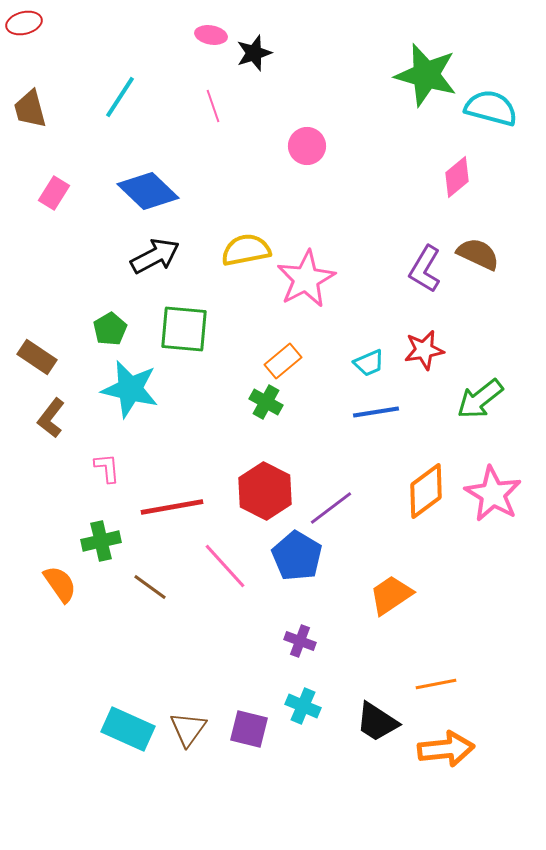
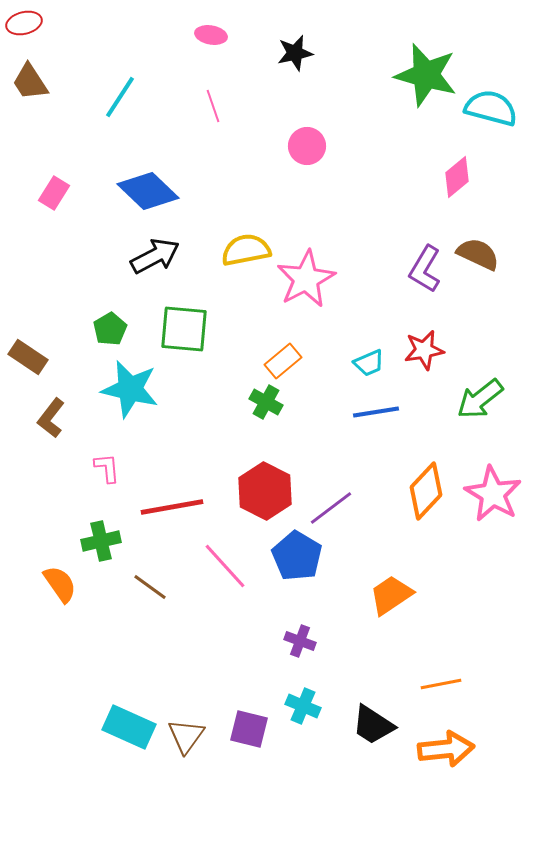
black star at (254, 53): moved 41 px right; rotated 6 degrees clockwise
brown trapezoid at (30, 109): moved 27 px up; rotated 18 degrees counterclockwise
brown rectangle at (37, 357): moved 9 px left
orange diamond at (426, 491): rotated 10 degrees counterclockwise
orange line at (436, 684): moved 5 px right
black trapezoid at (377, 722): moved 4 px left, 3 px down
cyan rectangle at (128, 729): moved 1 px right, 2 px up
brown triangle at (188, 729): moved 2 px left, 7 px down
